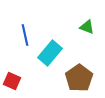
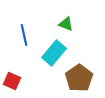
green triangle: moved 21 px left, 3 px up
blue line: moved 1 px left
cyan rectangle: moved 4 px right
